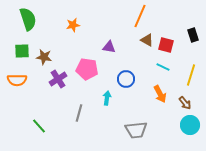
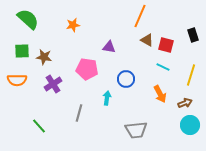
green semicircle: rotated 30 degrees counterclockwise
purple cross: moved 5 px left, 5 px down
brown arrow: rotated 72 degrees counterclockwise
